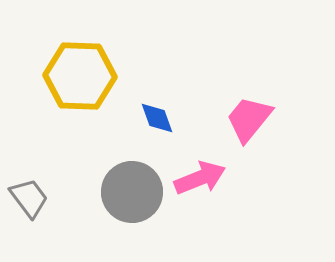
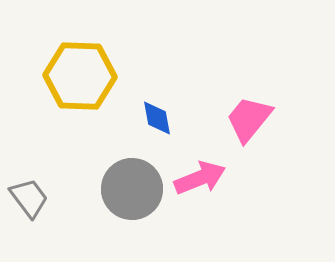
blue diamond: rotated 9 degrees clockwise
gray circle: moved 3 px up
